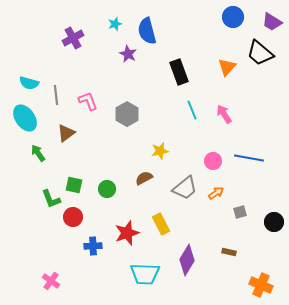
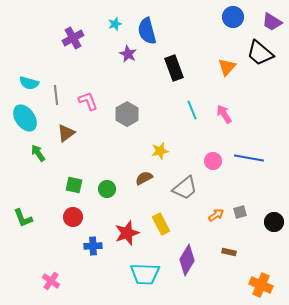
black rectangle: moved 5 px left, 4 px up
orange arrow: moved 22 px down
green L-shape: moved 28 px left, 19 px down
